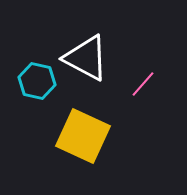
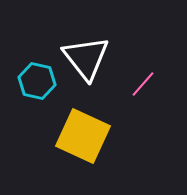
white triangle: rotated 24 degrees clockwise
